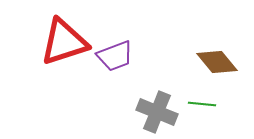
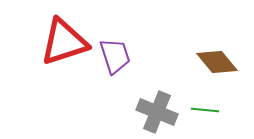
purple trapezoid: rotated 87 degrees counterclockwise
green line: moved 3 px right, 6 px down
